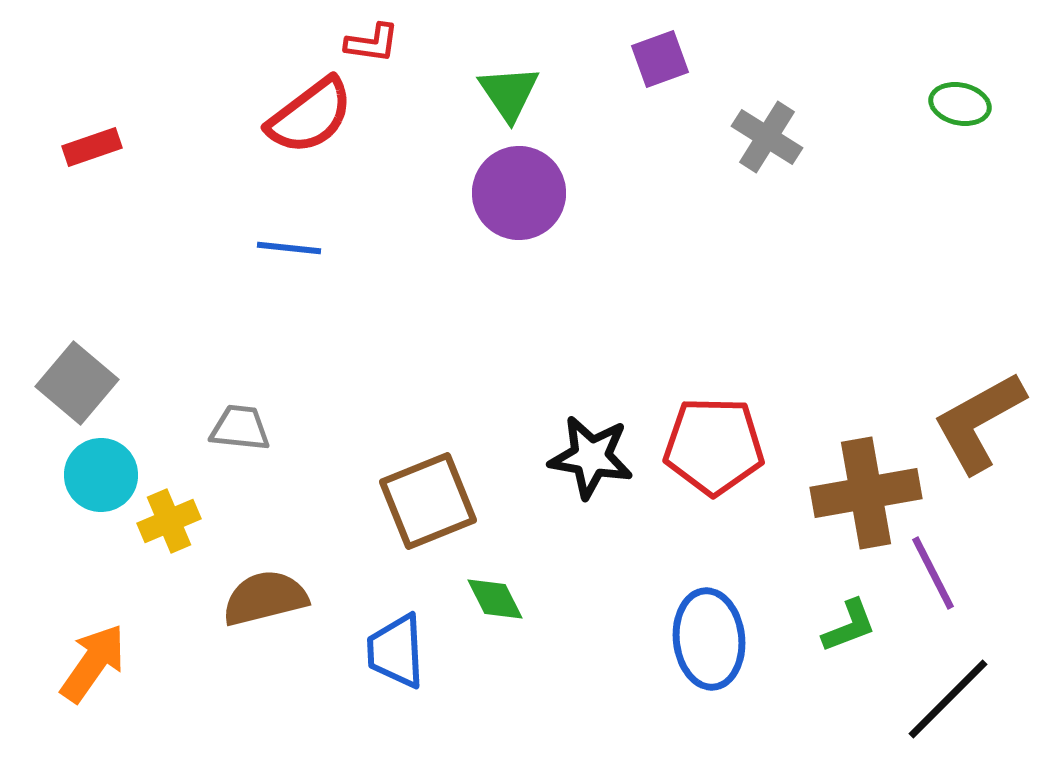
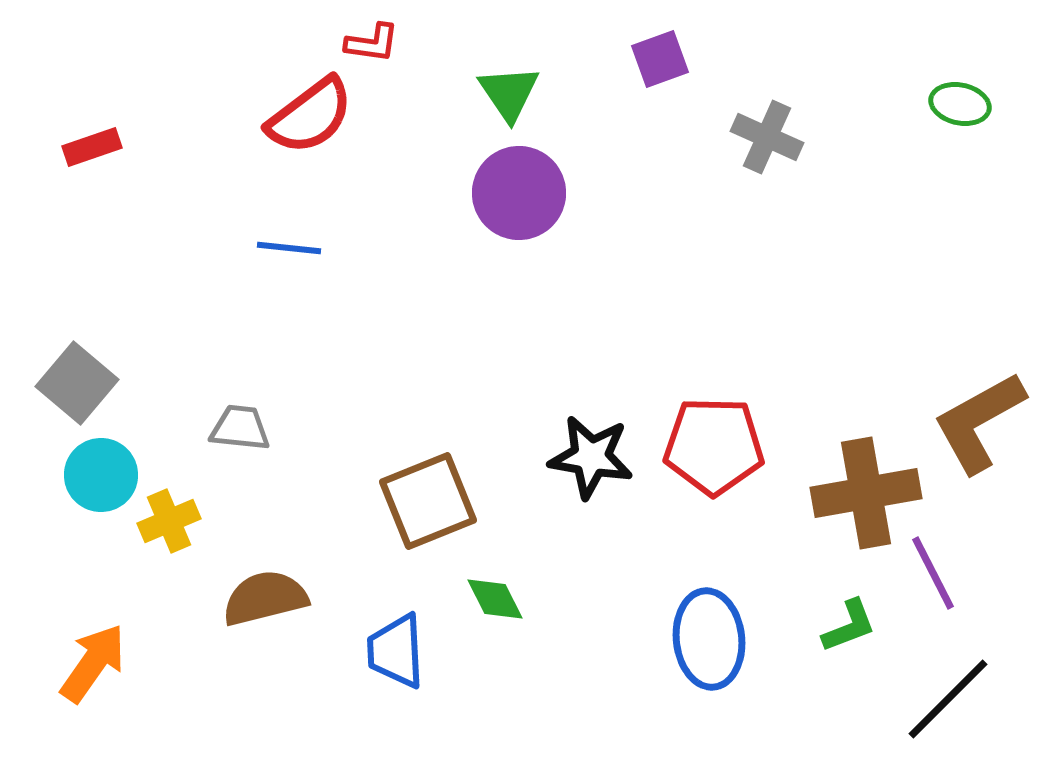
gray cross: rotated 8 degrees counterclockwise
